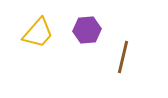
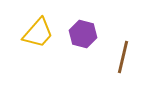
purple hexagon: moved 4 px left, 4 px down; rotated 20 degrees clockwise
